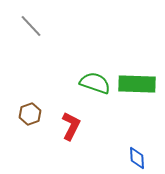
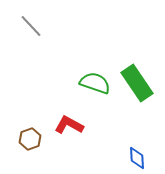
green rectangle: moved 1 px up; rotated 54 degrees clockwise
brown hexagon: moved 25 px down
red L-shape: moved 2 px left, 1 px up; rotated 88 degrees counterclockwise
